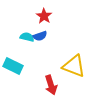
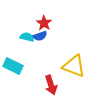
red star: moved 7 px down
